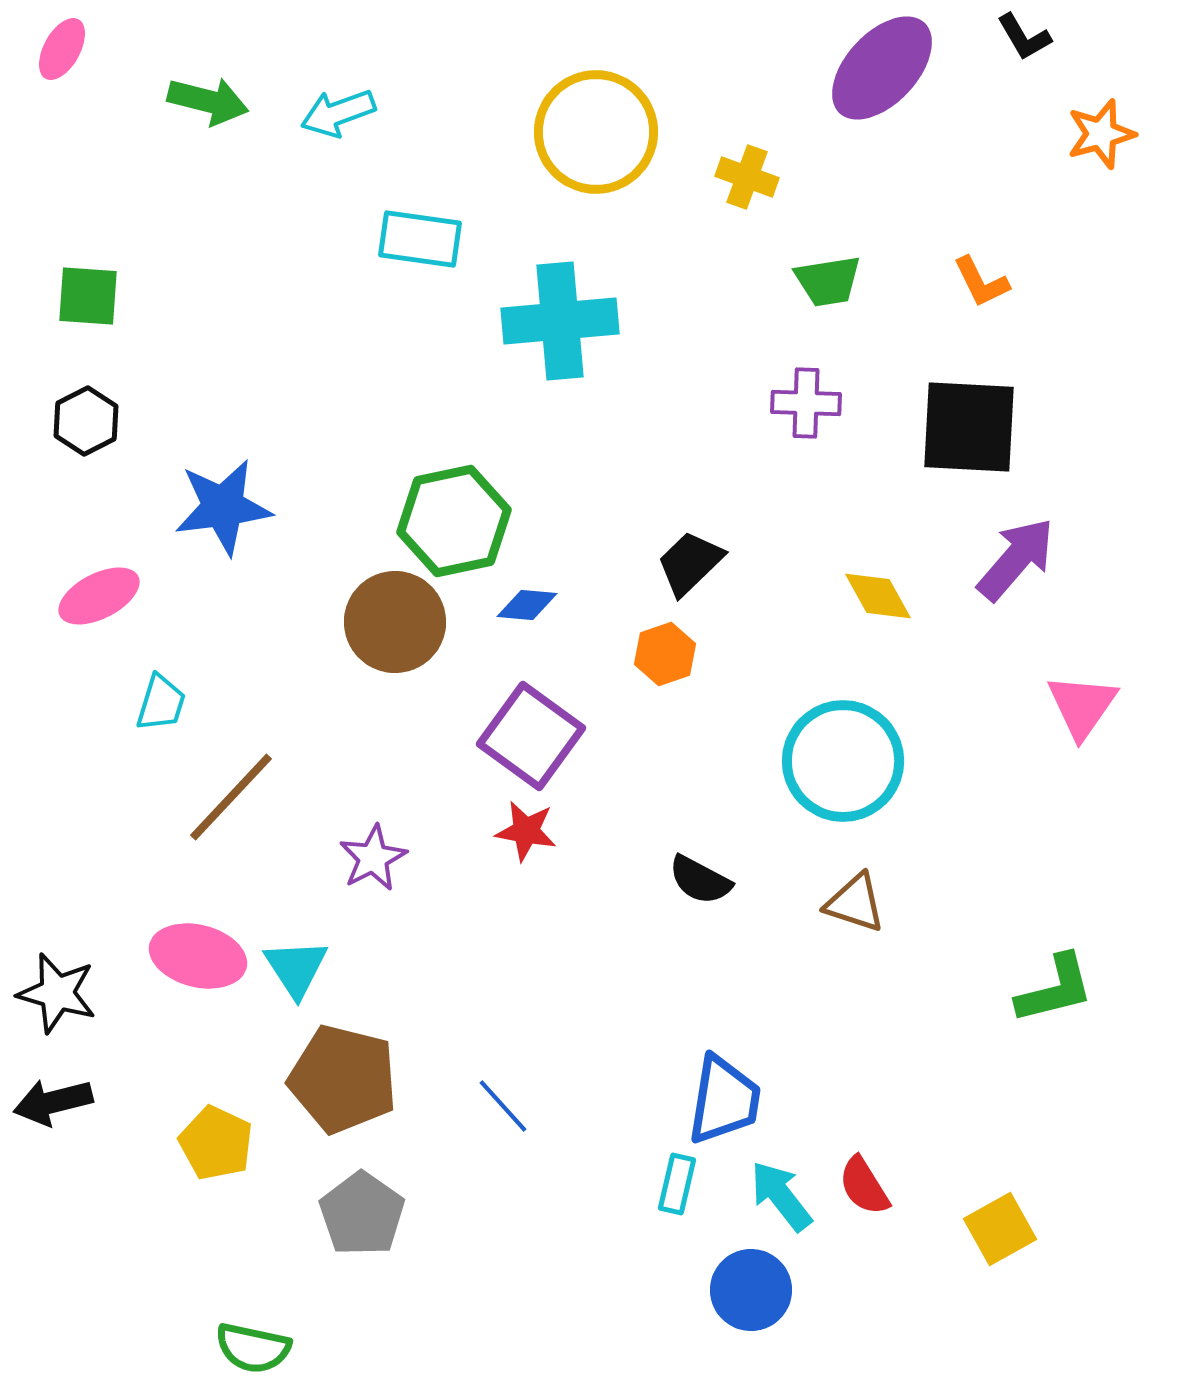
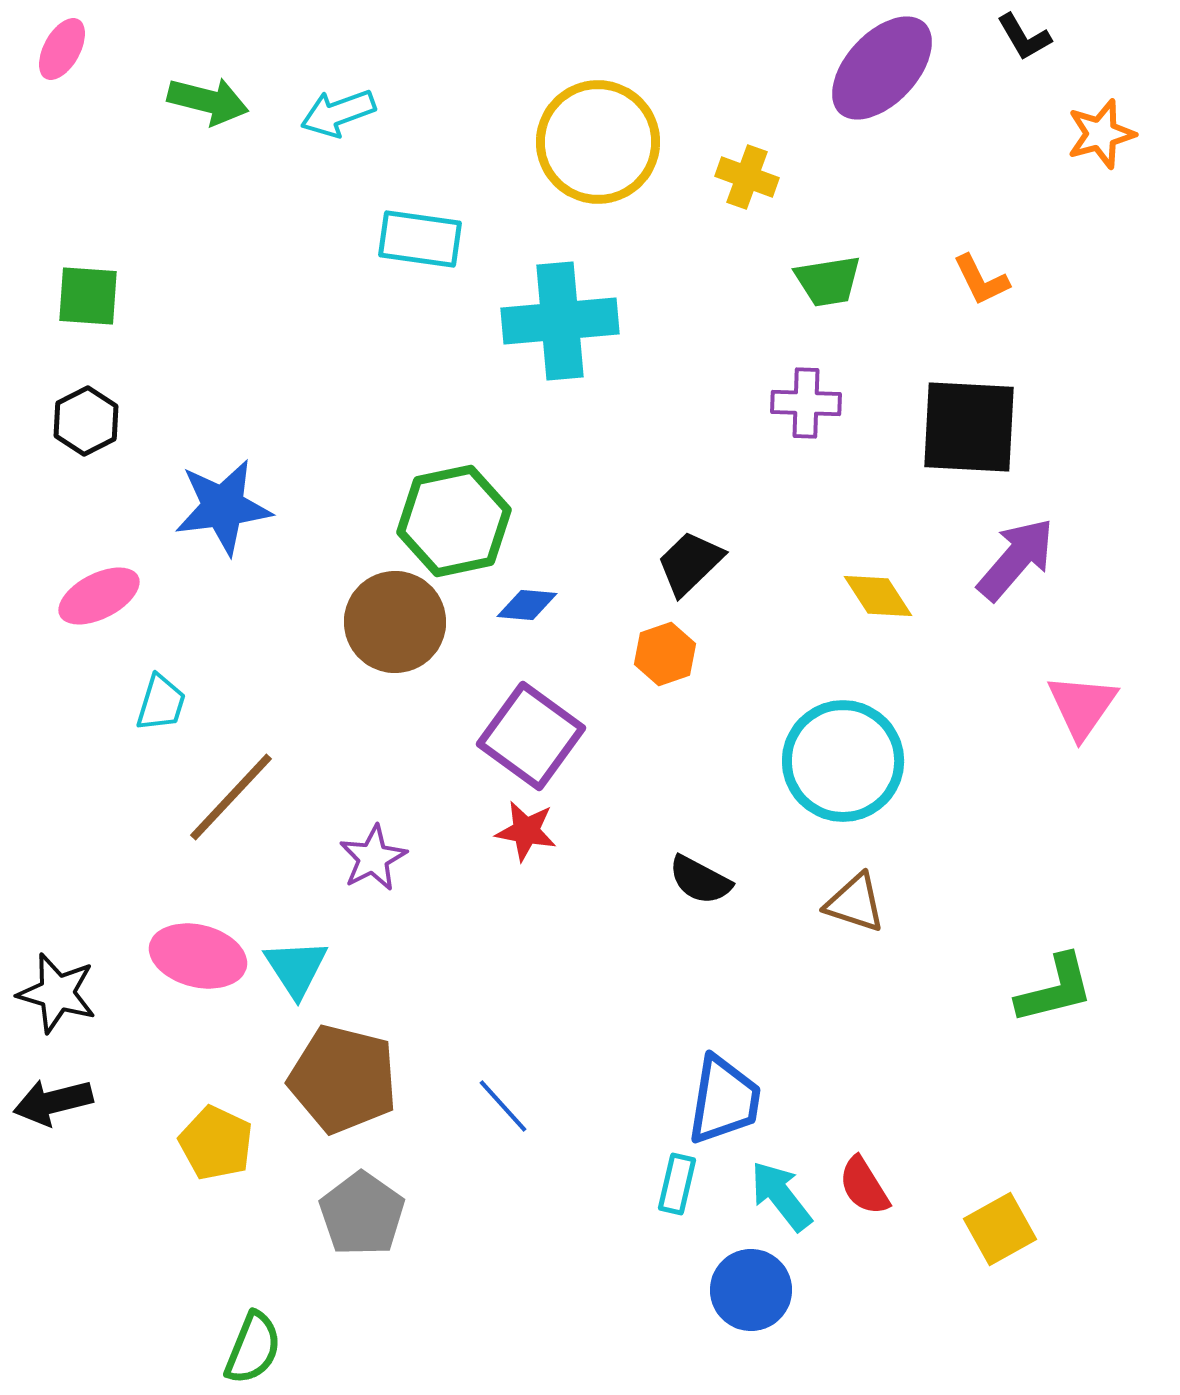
yellow circle at (596, 132): moved 2 px right, 10 px down
orange L-shape at (981, 282): moved 2 px up
yellow diamond at (878, 596): rotated 4 degrees counterclockwise
green semicircle at (253, 1348): rotated 80 degrees counterclockwise
